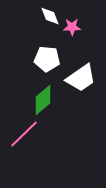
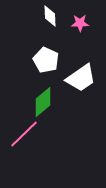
white diamond: rotated 20 degrees clockwise
pink star: moved 8 px right, 4 px up
white pentagon: moved 1 px left, 1 px down; rotated 20 degrees clockwise
green diamond: moved 2 px down
